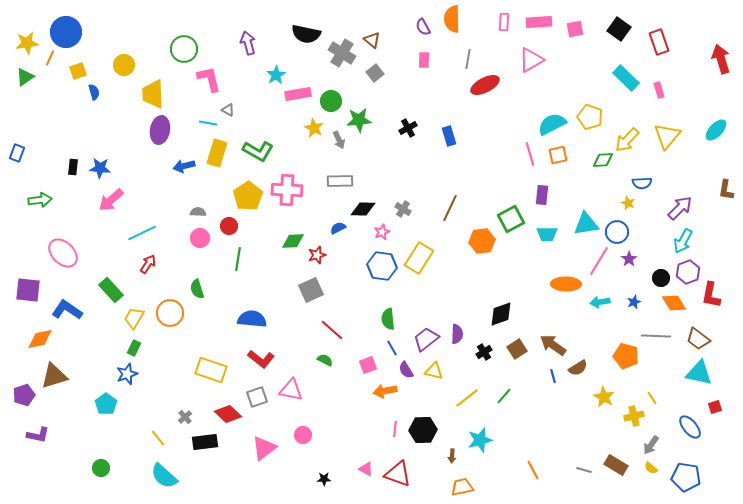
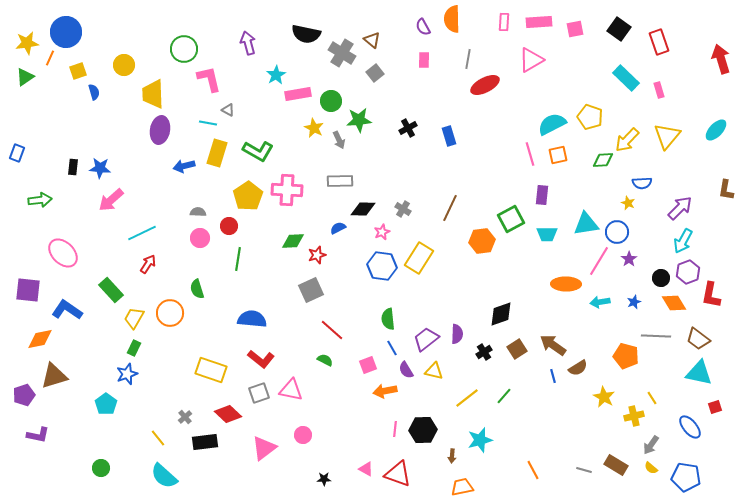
gray square at (257, 397): moved 2 px right, 4 px up
